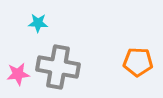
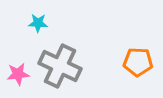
gray cross: moved 2 px right, 1 px up; rotated 15 degrees clockwise
